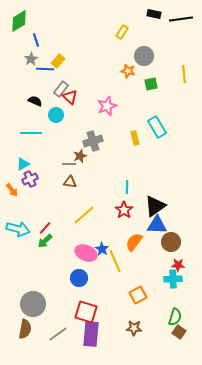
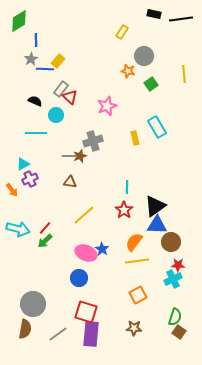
blue line at (36, 40): rotated 16 degrees clockwise
green square at (151, 84): rotated 24 degrees counterclockwise
cyan line at (31, 133): moved 5 px right
gray line at (69, 164): moved 8 px up
yellow line at (115, 261): moved 22 px right; rotated 75 degrees counterclockwise
cyan cross at (173, 279): rotated 24 degrees counterclockwise
